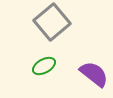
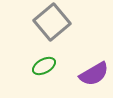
purple semicircle: rotated 112 degrees clockwise
